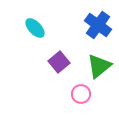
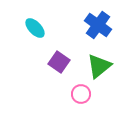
purple square: rotated 15 degrees counterclockwise
